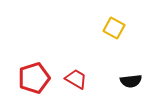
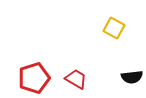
black semicircle: moved 1 px right, 4 px up
